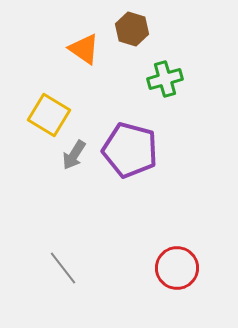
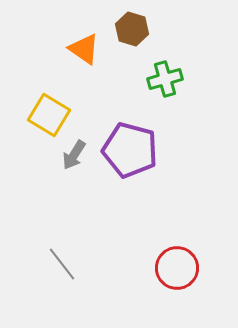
gray line: moved 1 px left, 4 px up
